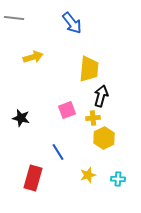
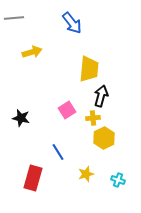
gray line: rotated 12 degrees counterclockwise
yellow arrow: moved 1 px left, 5 px up
pink square: rotated 12 degrees counterclockwise
yellow star: moved 2 px left, 1 px up
cyan cross: moved 1 px down; rotated 16 degrees clockwise
